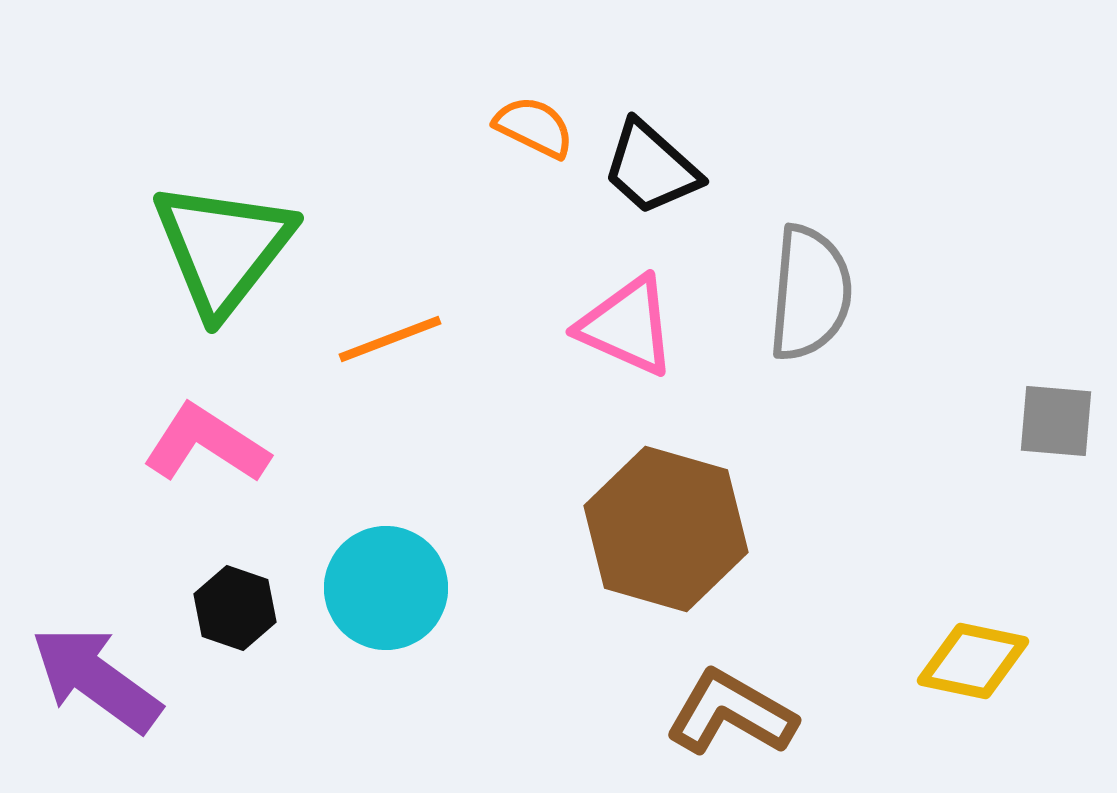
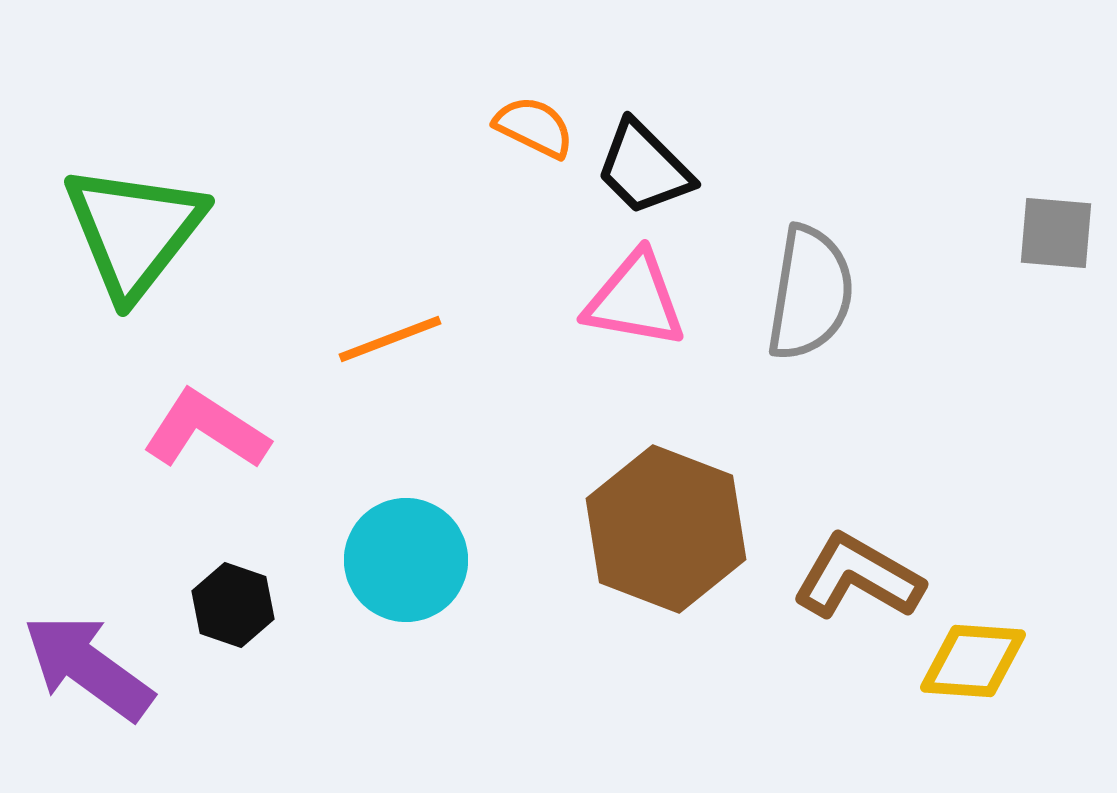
black trapezoid: moved 7 px left; rotated 3 degrees clockwise
green triangle: moved 89 px left, 17 px up
gray semicircle: rotated 4 degrees clockwise
pink triangle: moved 8 px right, 26 px up; rotated 14 degrees counterclockwise
gray square: moved 188 px up
pink L-shape: moved 14 px up
brown hexagon: rotated 5 degrees clockwise
cyan circle: moved 20 px right, 28 px up
black hexagon: moved 2 px left, 3 px up
yellow diamond: rotated 8 degrees counterclockwise
purple arrow: moved 8 px left, 12 px up
brown L-shape: moved 127 px right, 136 px up
